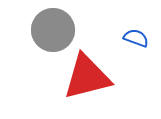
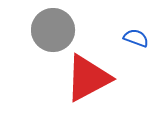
red triangle: moved 1 px right, 1 px down; rotated 14 degrees counterclockwise
